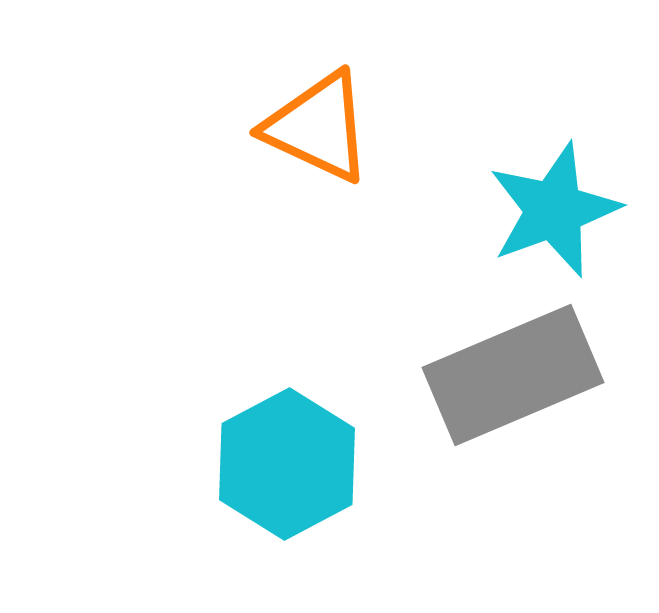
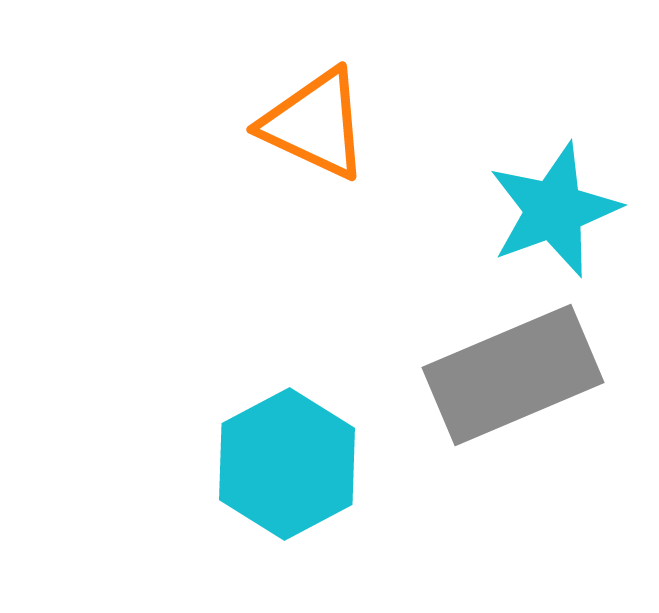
orange triangle: moved 3 px left, 3 px up
